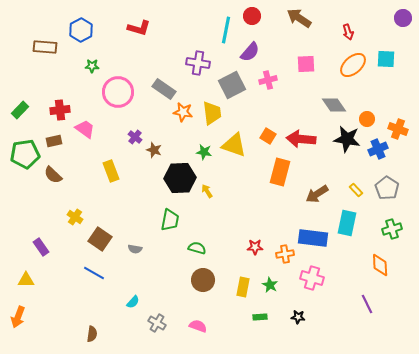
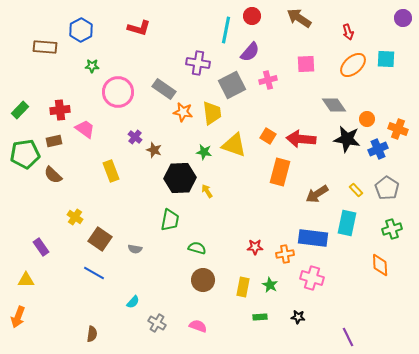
purple line at (367, 304): moved 19 px left, 33 px down
